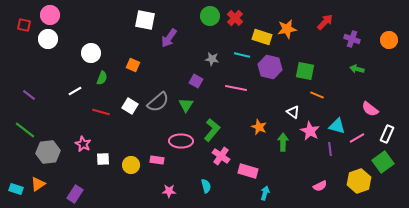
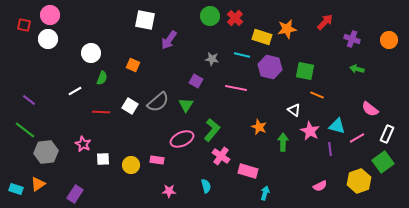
purple arrow at (169, 38): moved 2 px down
purple line at (29, 95): moved 5 px down
red line at (101, 112): rotated 12 degrees counterclockwise
white triangle at (293, 112): moved 1 px right, 2 px up
pink ellipse at (181, 141): moved 1 px right, 2 px up; rotated 25 degrees counterclockwise
gray hexagon at (48, 152): moved 2 px left
